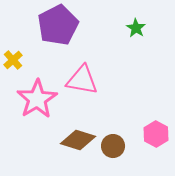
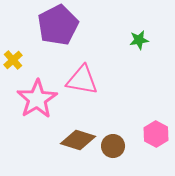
green star: moved 3 px right, 12 px down; rotated 30 degrees clockwise
